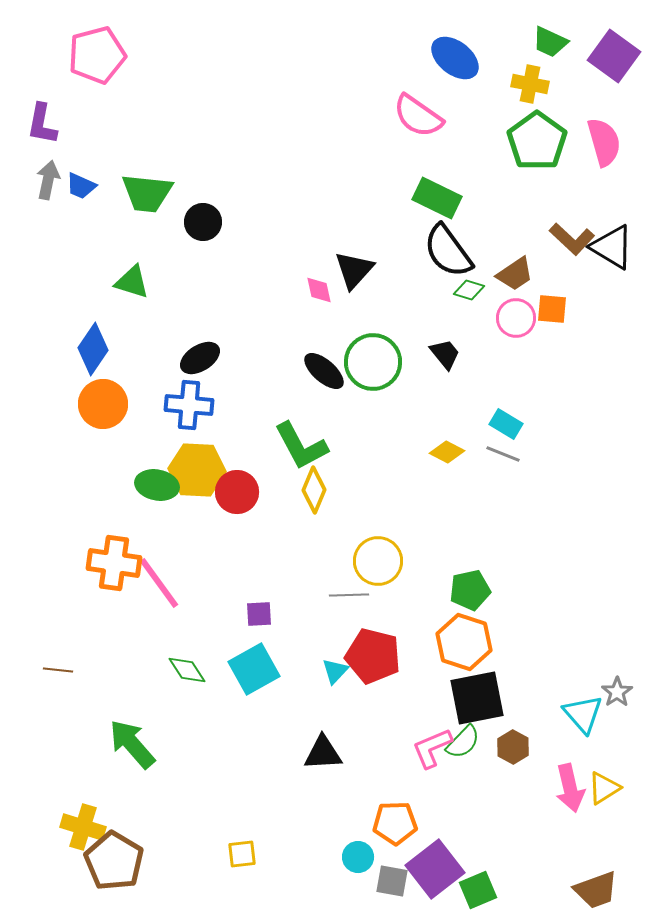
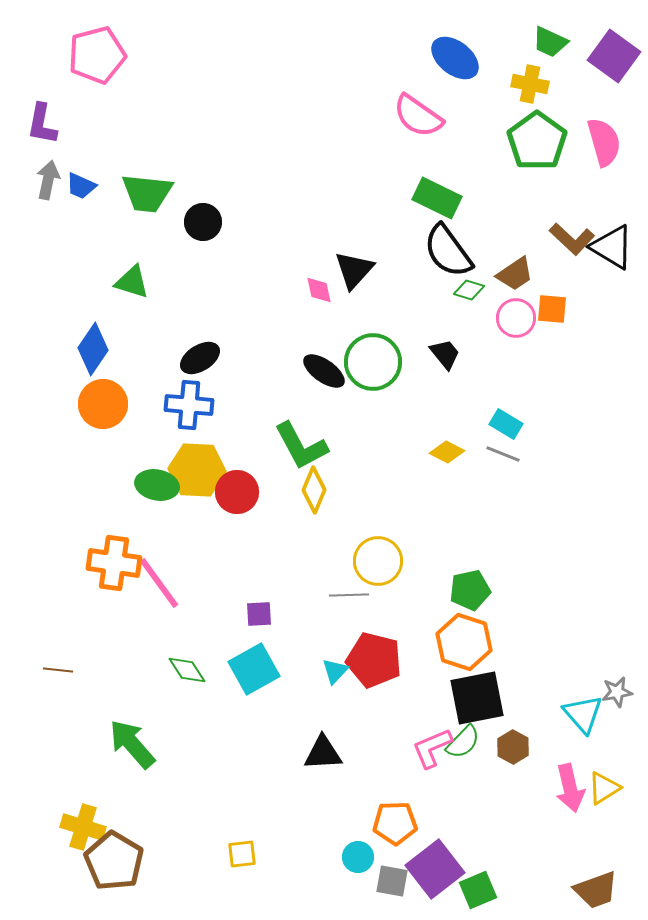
black ellipse at (324, 371): rotated 6 degrees counterclockwise
red pentagon at (373, 656): moved 1 px right, 4 px down
gray star at (617, 692): rotated 24 degrees clockwise
